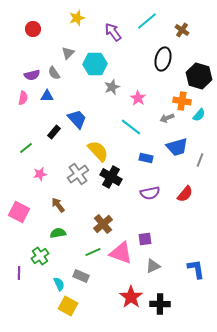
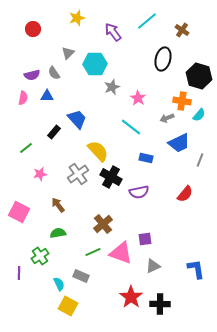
blue trapezoid at (177, 147): moved 2 px right, 4 px up; rotated 10 degrees counterclockwise
purple semicircle at (150, 193): moved 11 px left, 1 px up
